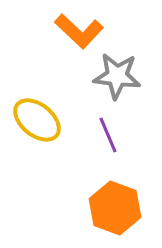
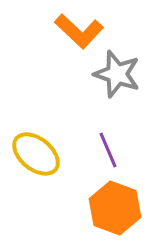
gray star: moved 2 px up; rotated 12 degrees clockwise
yellow ellipse: moved 1 px left, 34 px down
purple line: moved 15 px down
